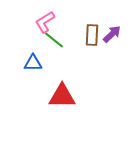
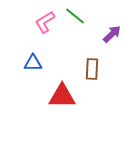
brown rectangle: moved 34 px down
green line: moved 21 px right, 24 px up
